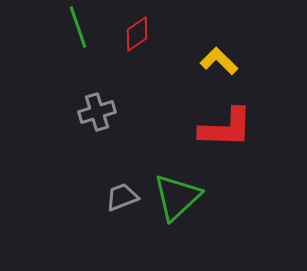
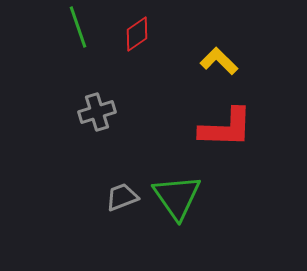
green triangle: rotated 22 degrees counterclockwise
